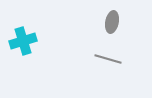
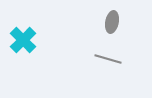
cyan cross: moved 1 px up; rotated 28 degrees counterclockwise
